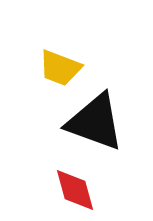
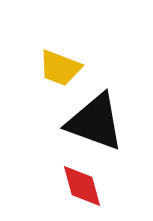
red diamond: moved 7 px right, 4 px up
